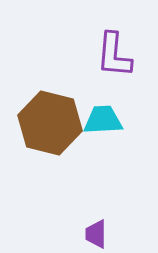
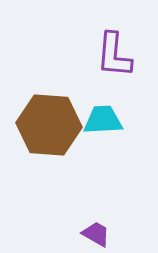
brown hexagon: moved 1 px left, 2 px down; rotated 10 degrees counterclockwise
purple trapezoid: rotated 120 degrees clockwise
